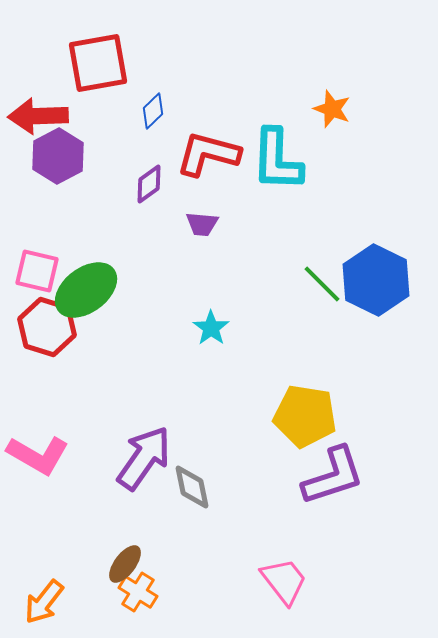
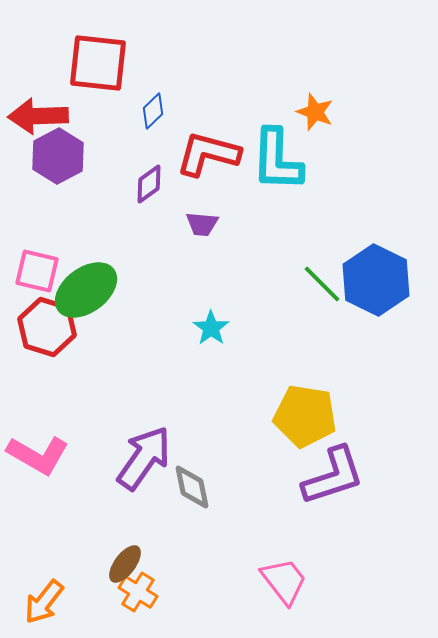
red square: rotated 16 degrees clockwise
orange star: moved 17 px left, 3 px down
